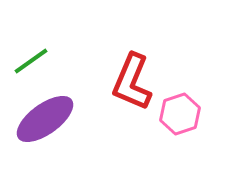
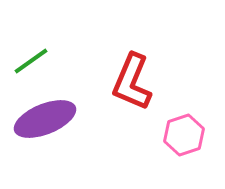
pink hexagon: moved 4 px right, 21 px down
purple ellipse: rotated 14 degrees clockwise
